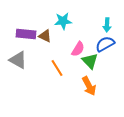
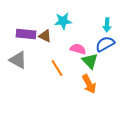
pink semicircle: rotated 105 degrees counterclockwise
orange arrow: moved 2 px up
